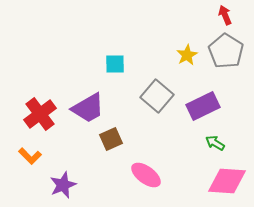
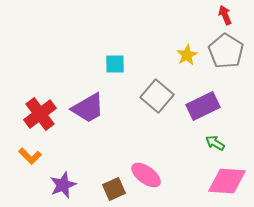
brown square: moved 3 px right, 50 px down
